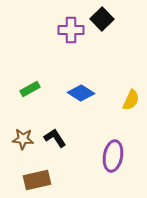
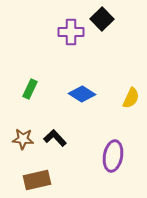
purple cross: moved 2 px down
green rectangle: rotated 36 degrees counterclockwise
blue diamond: moved 1 px right, 1 px down
yellow semicircle: moved 2 px up
black L-shape: rotated 10 degrees counterclockwise
